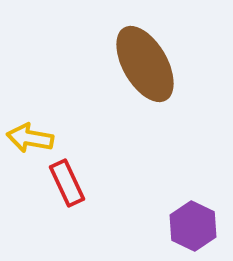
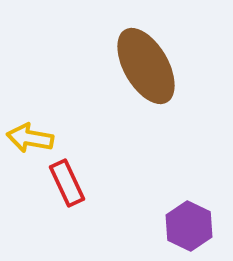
brown ellipse: moved 1 px right, 2 px down
purple hexagon: moved 4 px left
